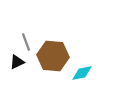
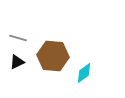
gray line: moved 8 px left, 4 px up; rotated 54 degrees counterclockwise
cyan diamond: moved 2 px right; rotated 25 degrees counterclockwise
